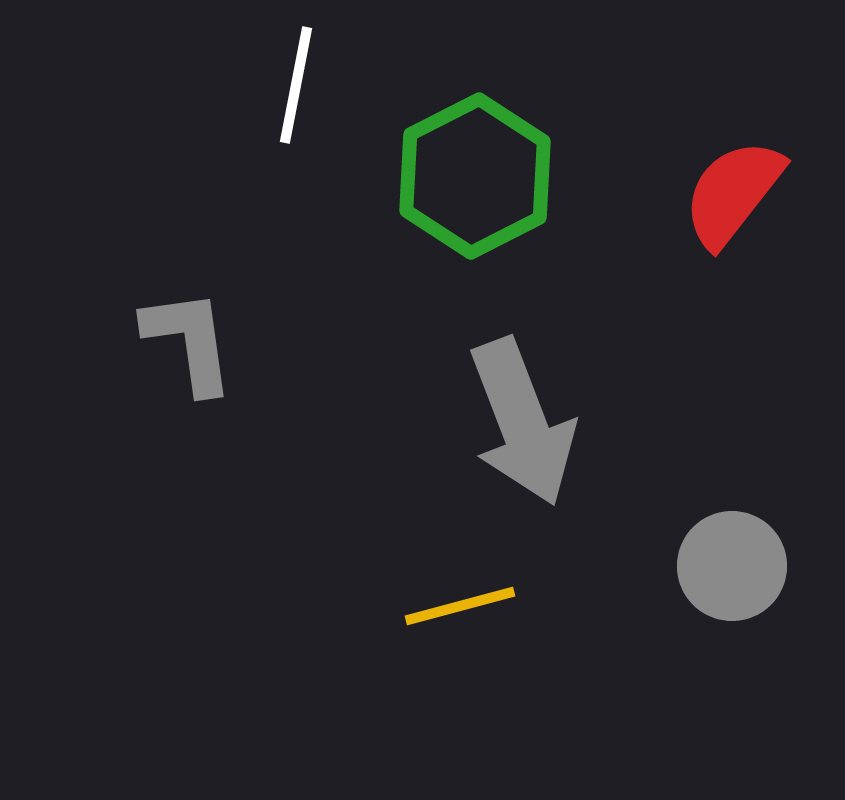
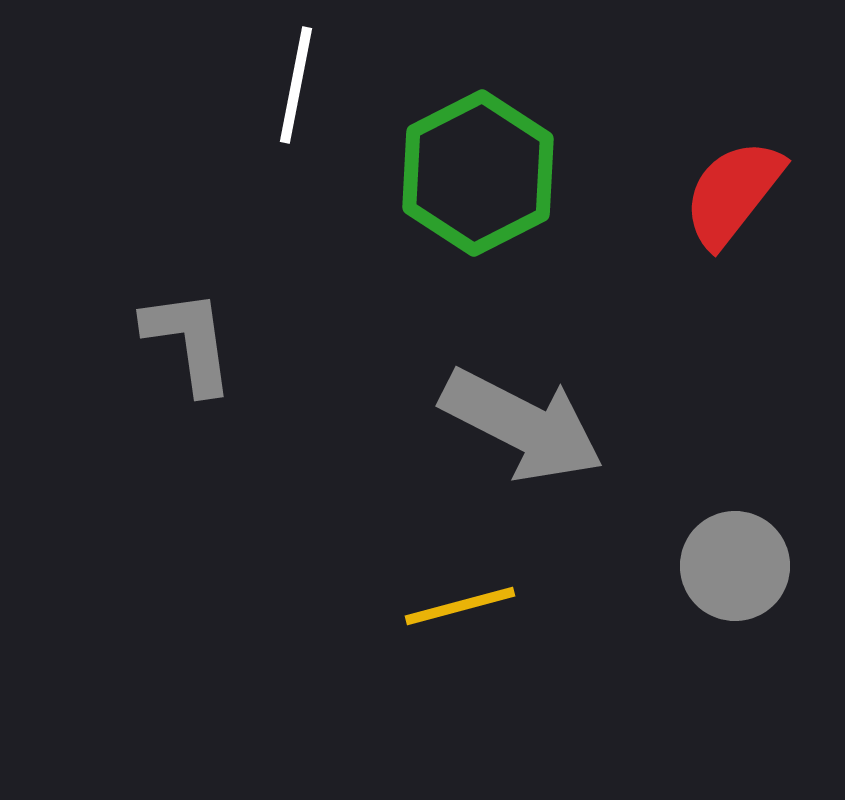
green hexagon: moved 3 px right, 3 px up
gray arrow: moved 3 px down; rotated 42 degrees counterclockwise
gray circle: moved 3 px right
